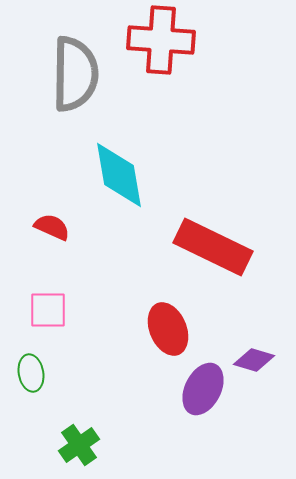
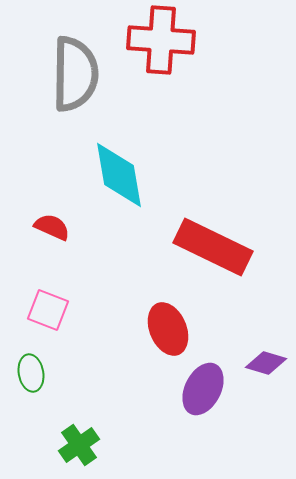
pink square: rotated 21 degrees clockwise
purple diamond: moved 12 px right, 3 px down
